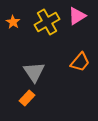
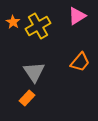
yellow cross: moved 9 px left, 4 px down
